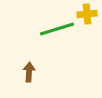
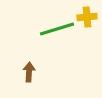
yellow cross: moved 3 px down
